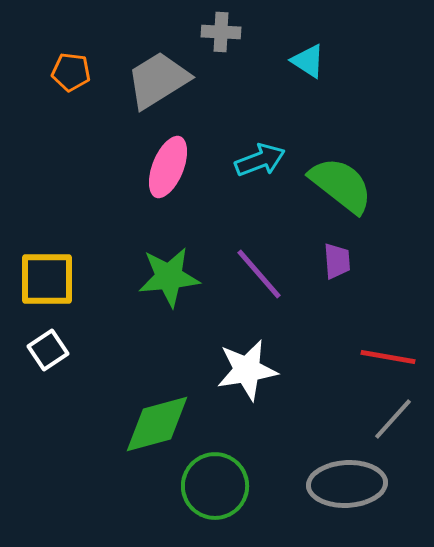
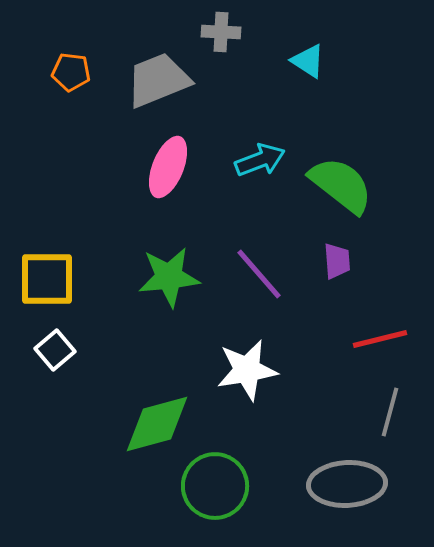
gray trapezoid: rotated 10 degrees clockwise
white square: moved 7 px right; rotated 6 degrees counterclockwise
red line: moved 8 px left, 18 px up; rotated 24 degrees counterclockwise
gray line: moved 3 px left, 7 px up; rotated 27 degrees counterclockwise
